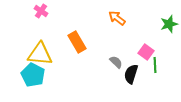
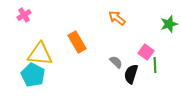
pink cross: moved 17 px left, 4 px down; rotated 24 degrees clockwise
